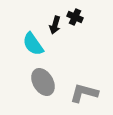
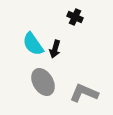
black arrow: moved 24 px down
gray L-shape: rotated 8 degrees clockwise
